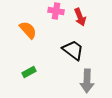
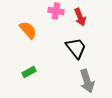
black trapezoid: moved 3 px right, 2 px up; rotated 15 degrees clockwise
gray arrow: rotated 20 degrees counterclockwise
